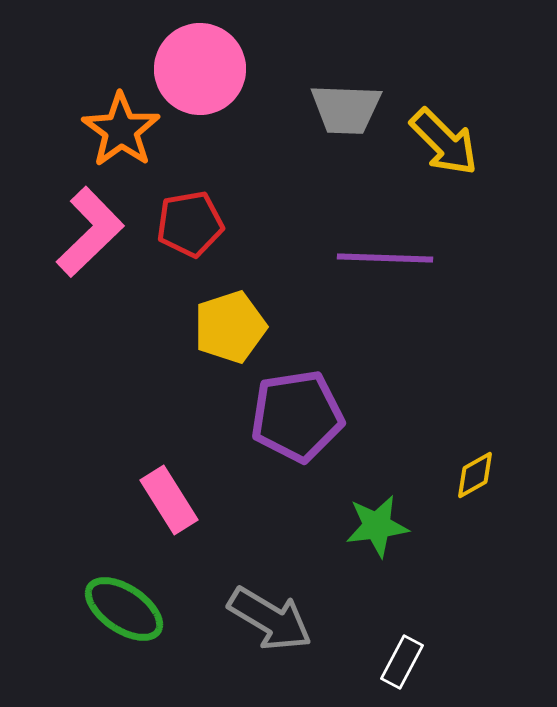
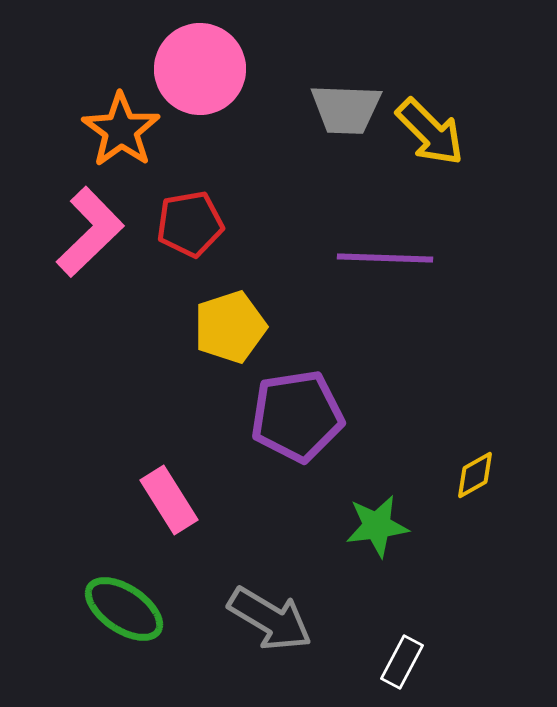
yellow arrow: moved 14 px left, 10 px up
